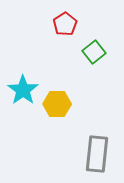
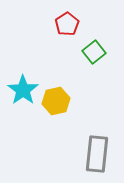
red pentagon: moved 2 px right
yellow hexagon: moved 1 px left, 3 px up; rotated 12 degrees counterclockwise
